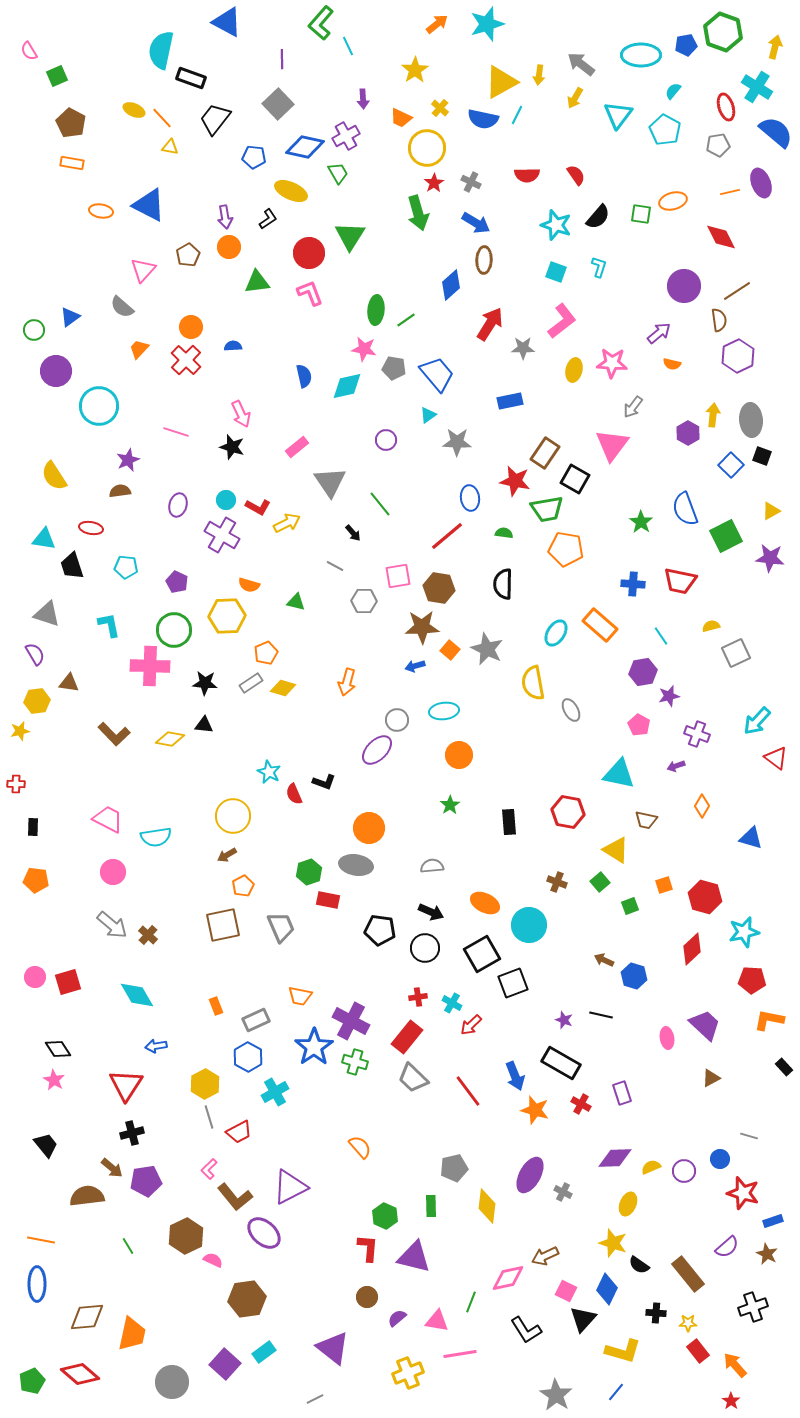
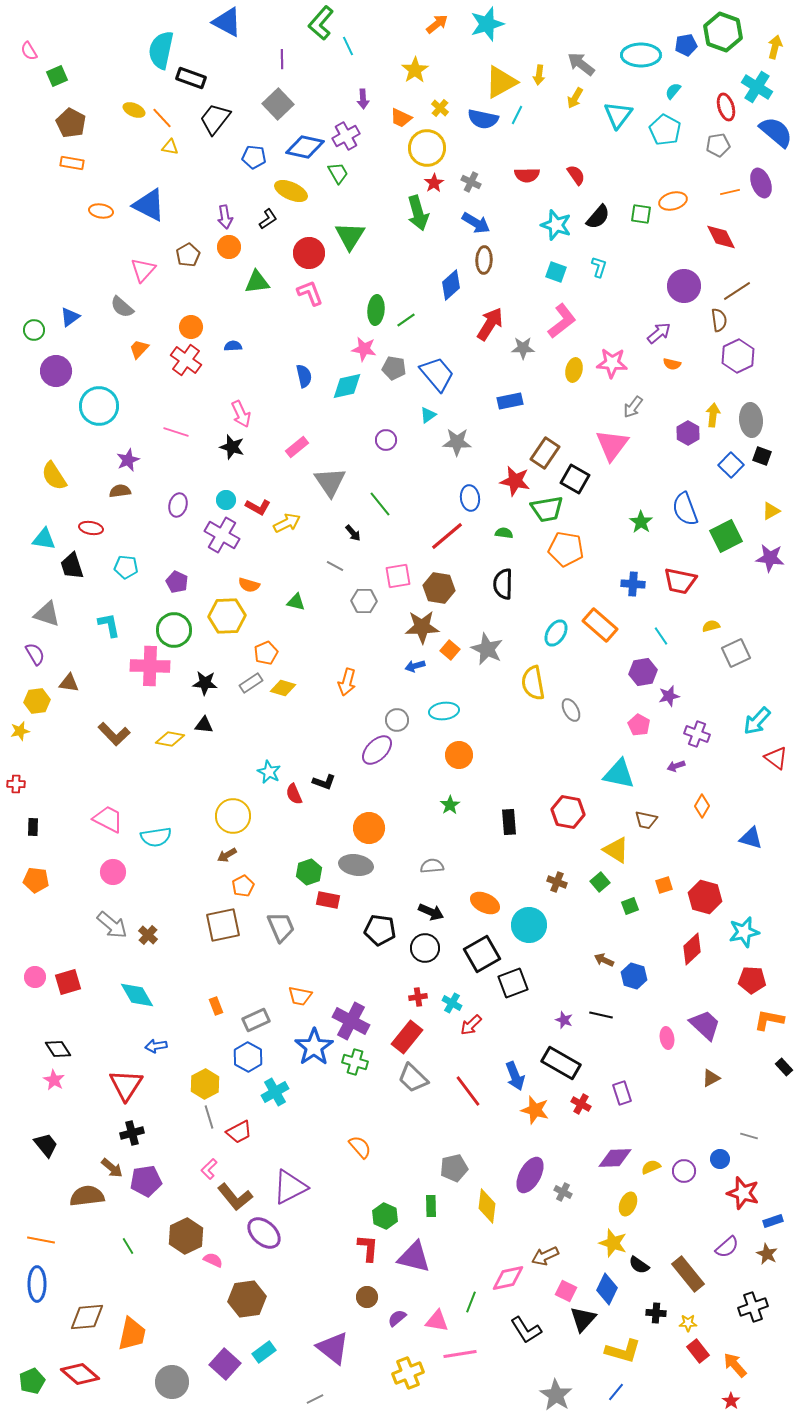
red cross at (186, 360): rotated 8 degrees counterclockwise
